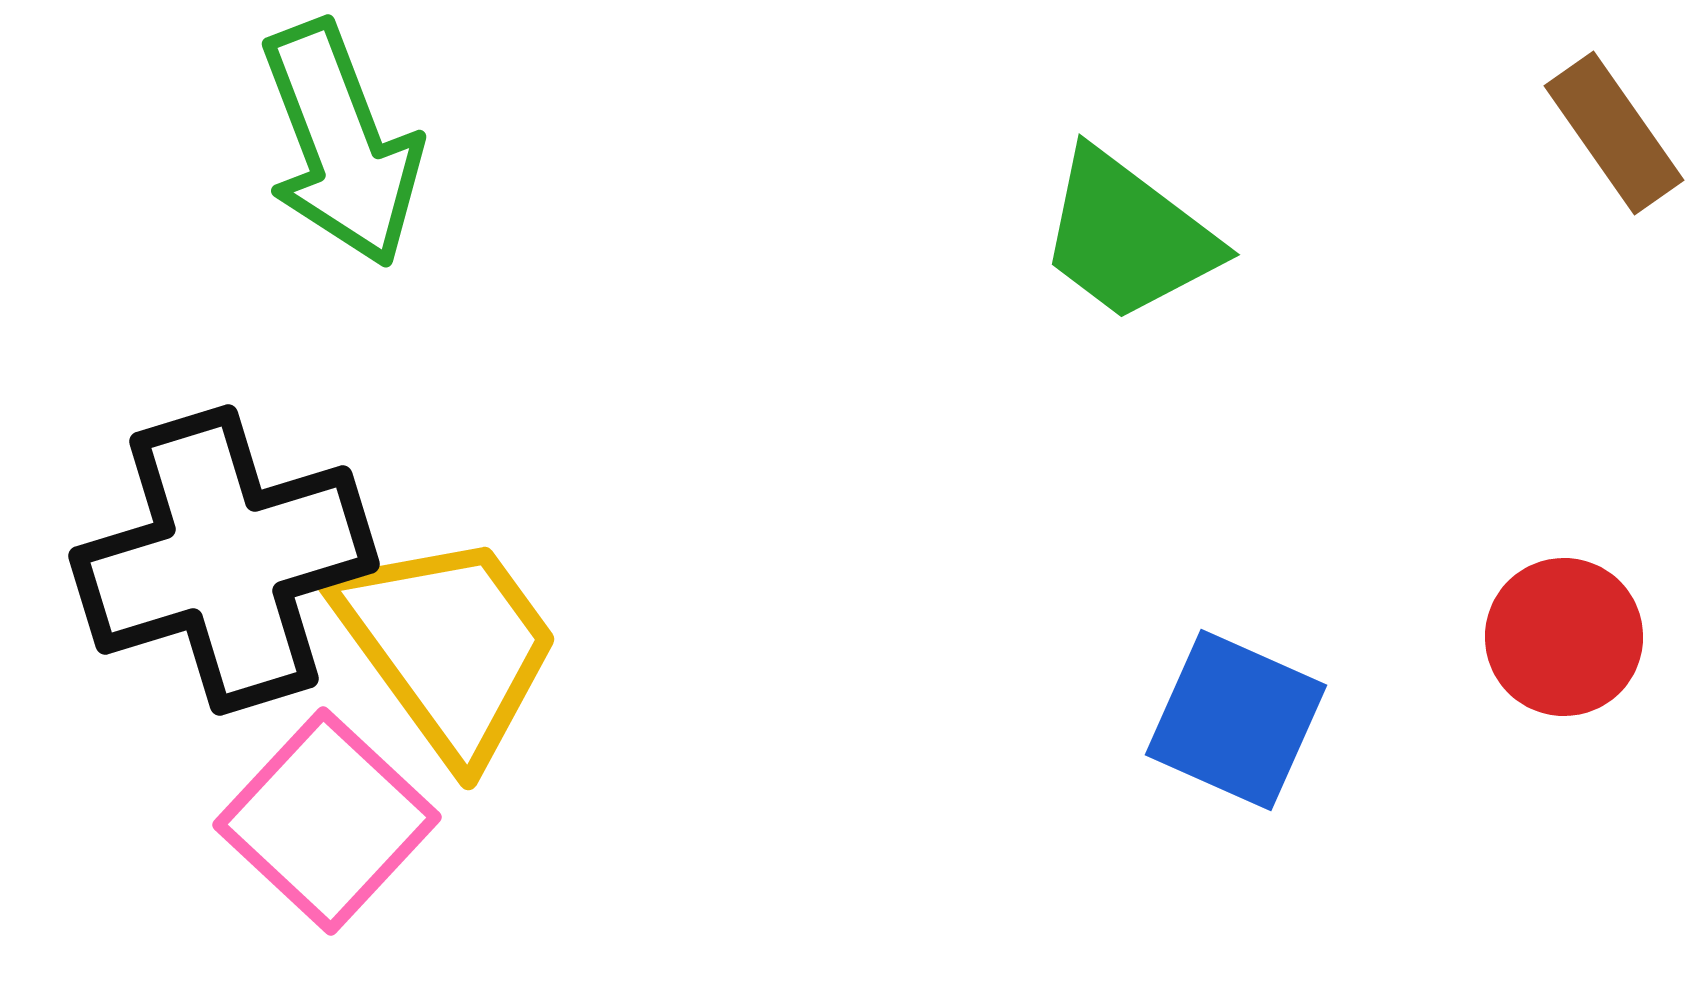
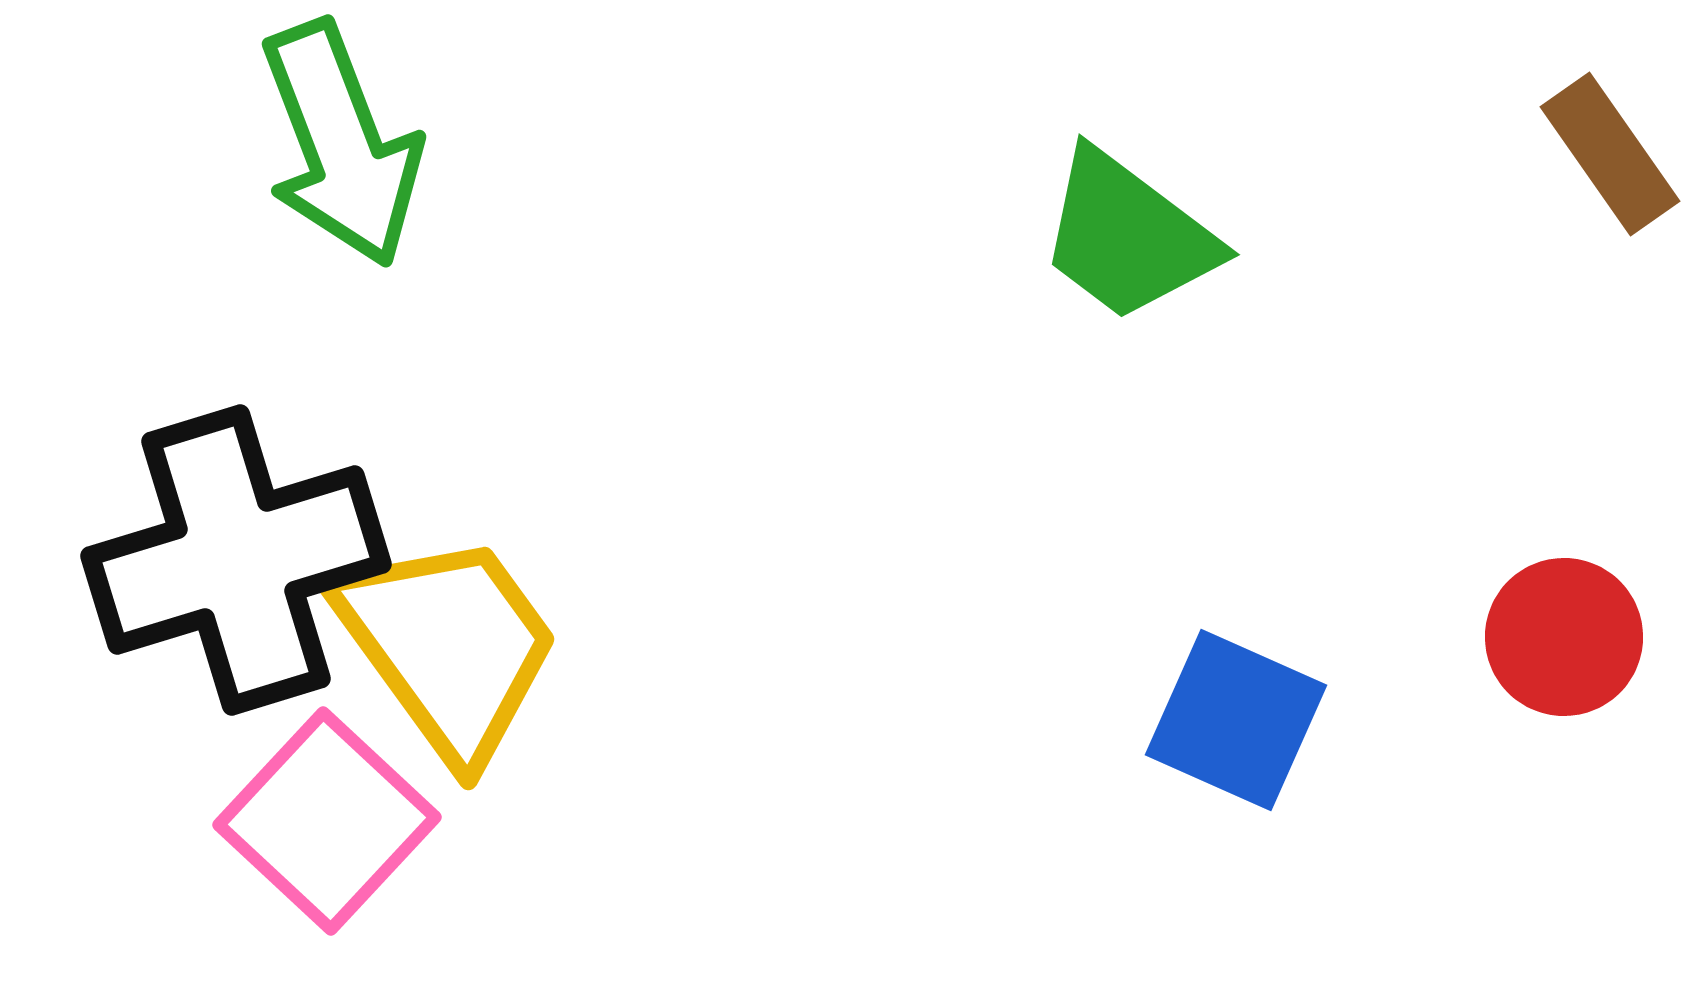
brown rectangle: moved 4 px left, 21 px down
black cross: moved 12 px right
